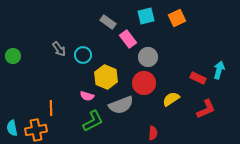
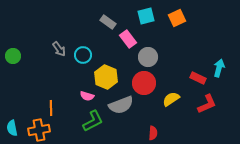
cyan arrow: moved 2 px up
red L-shape: moved 1 px right, 5 px up
orange cross: moved 3 px right
